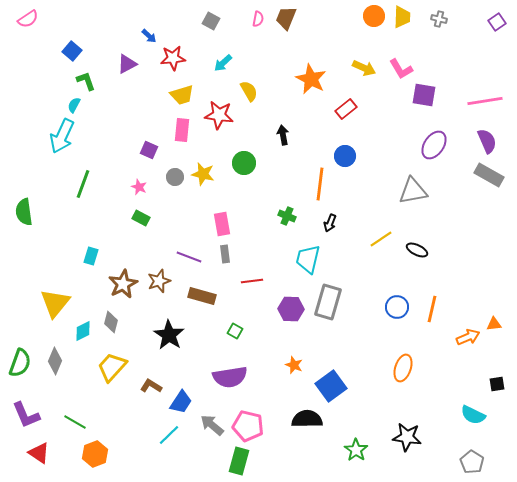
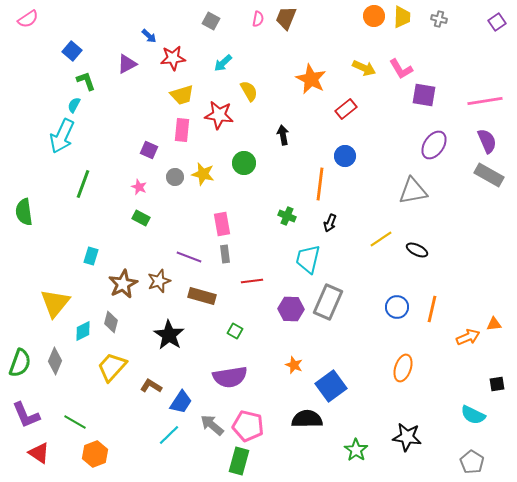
gray rectangle at (328, 302): rotated 8 degrees clockwise
